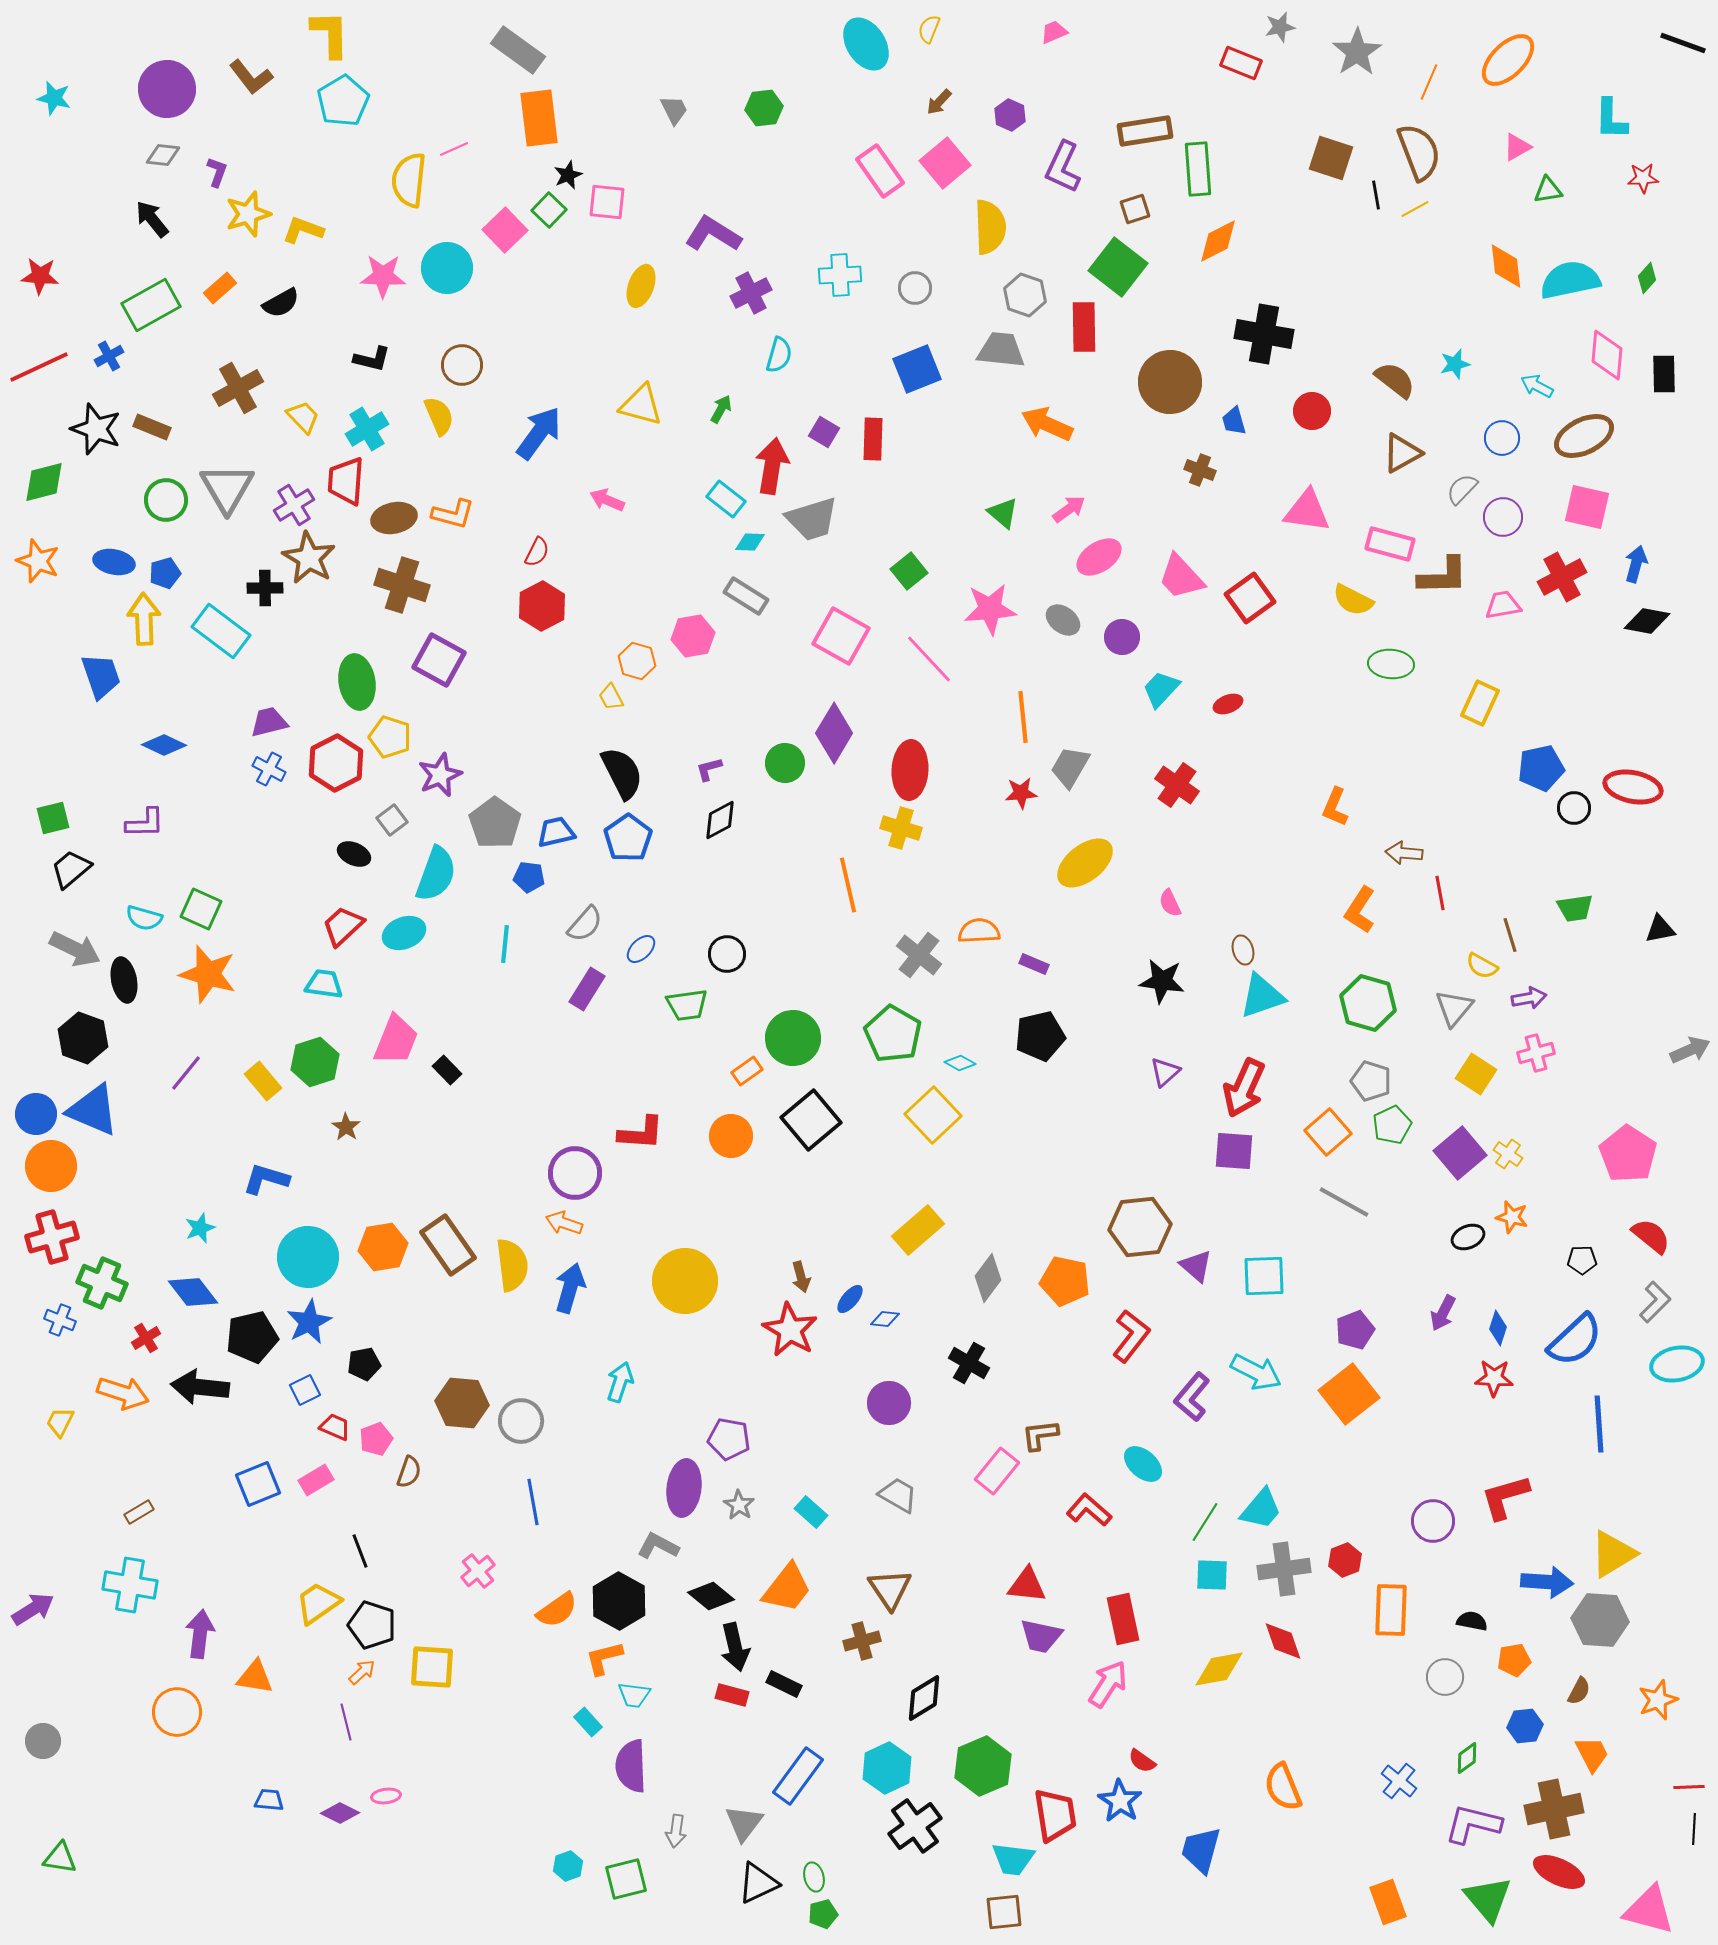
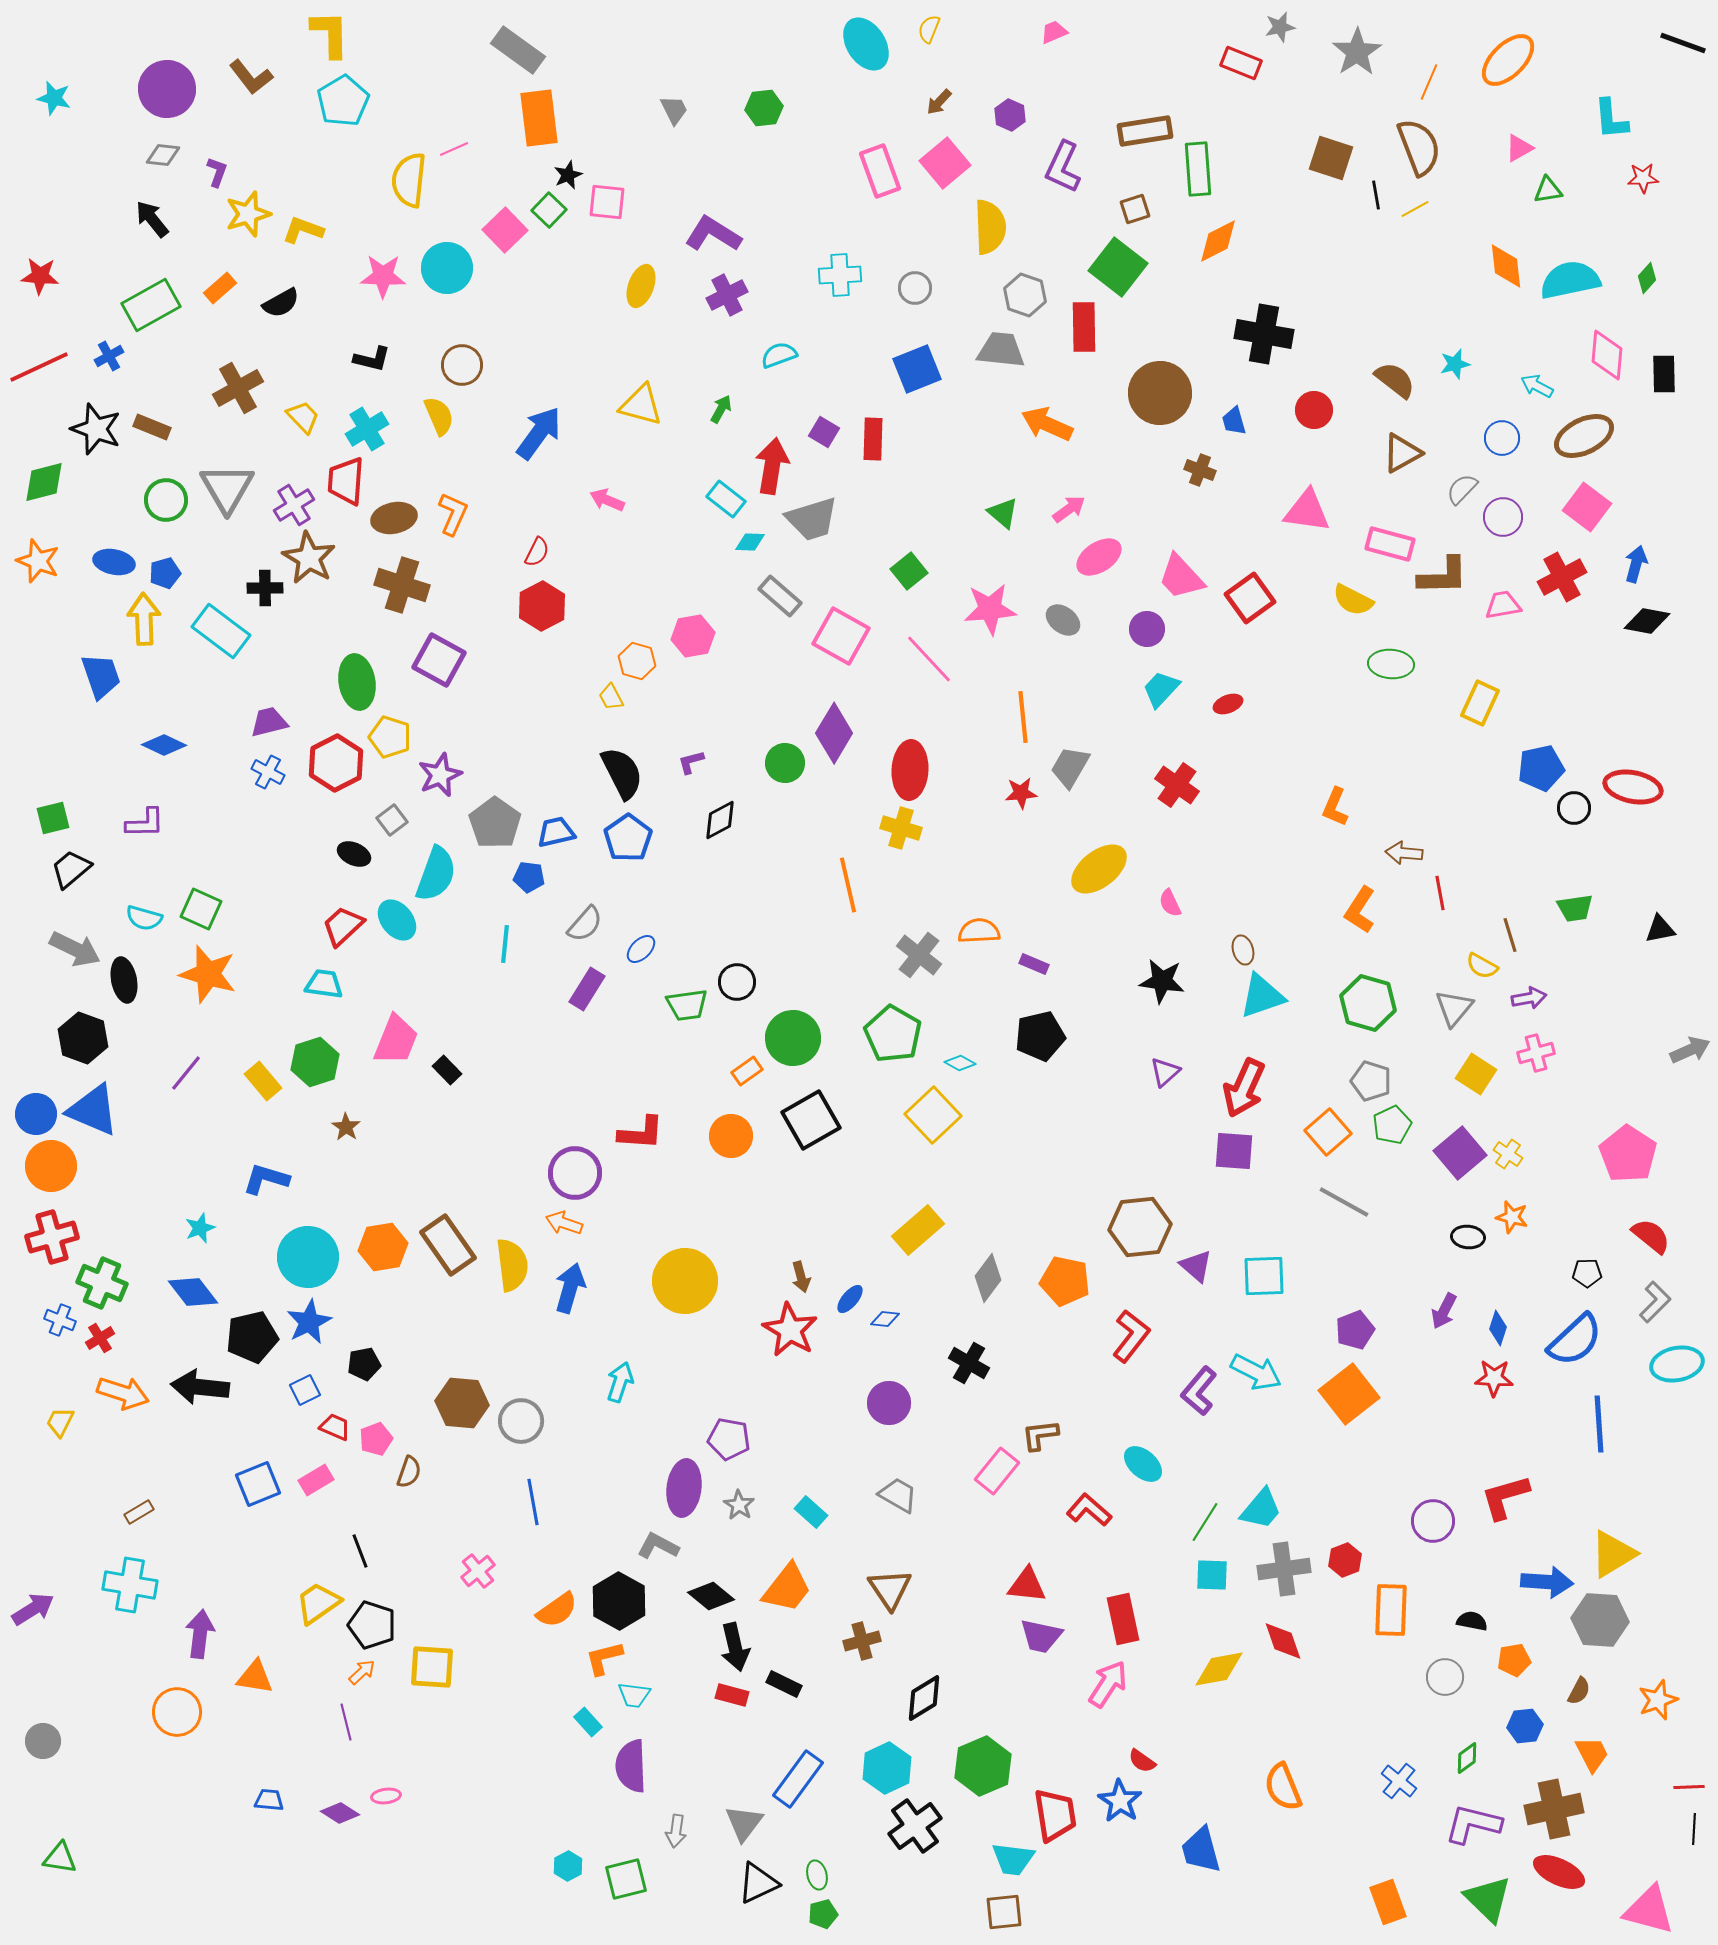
cyan L-shape at (1611, 119): rotated 6 degrees counterclockwise
pink triangle at (1517, 147): moved 2 px right, 1 px down
brown semicircle at (1419, 152): moved 5 px up
pink rectangle at (880, 171): rotated 15 degrees clockwise
purple cross at (751, 293): moved 24 px left, 2 px down
cyan semicircle at (779, 355): rotated 126 degrees counterclockwise
brown circle at (1170, 382): moved 10 px left, 11 px down
red circle at (1312, 411): moved 2 px right, 1 px up
pink square at (1587, 507): rotated 24 degrees clockwise
orange L-shape at (453, 514): rotated 81 degrees counterclockwise
gray rectangle at (746, 596): moved 34 px right; rotated 9 degrees clockwise
purple circle at (1122, 637): moved 25 px right, 8 px up
blue cross at (269, 769): moved 1 px left, 3 px down
purple L-shape at (709, 769): moved 18 px left, 7 px up
yellow ellipse at (1085, 863): moved 14 px right, 6 px down
cyan ellipse at (404, 933): moved 7 px left, 13 px up; rotated 72 degrees clockwise
black circle at (727, 954): moved 10 px right, 28 px down
black square at (811, 1120): rotated 10 degrees clockwise
black ellipse at (1468, 1237): rotated 28 degrees clockwise
black pentagon at (1582, 1260): moved 5 px right, 13 px down
purple arrow at (1443, 1313): moved 1 px right, 2 px up
red cross at (146, 1338): moved 46 px left
purple L-shape at (1192, 1397): moved 7 px right, 6 px up
blue rectangle at (798, 1776): moved 3 px down
purple diamond at (340, 1813): rotated 6 degrees clockwise
blue trapezoid at (1201, 1850): rotated 30 degrees counterclockwise
cyan hexagon at (568, 1866): rotated 8 degrees counterclockwise
green ellipse at (814, 1877): moved 3 px right, 2 px up
green triangle at (1488, 1899): rotated 6 degrees counterclockwise
